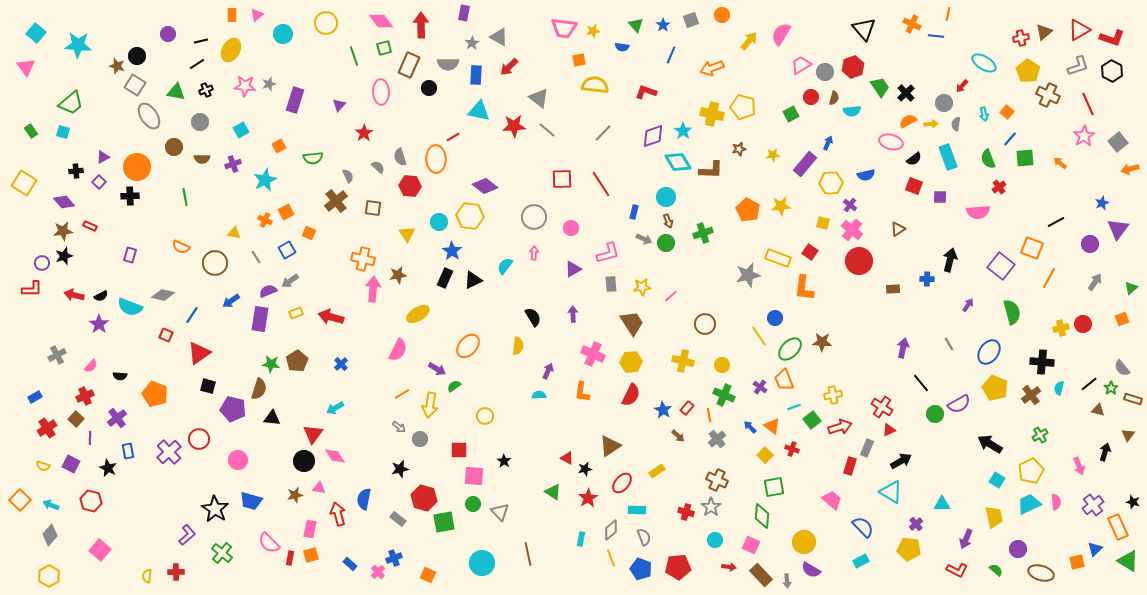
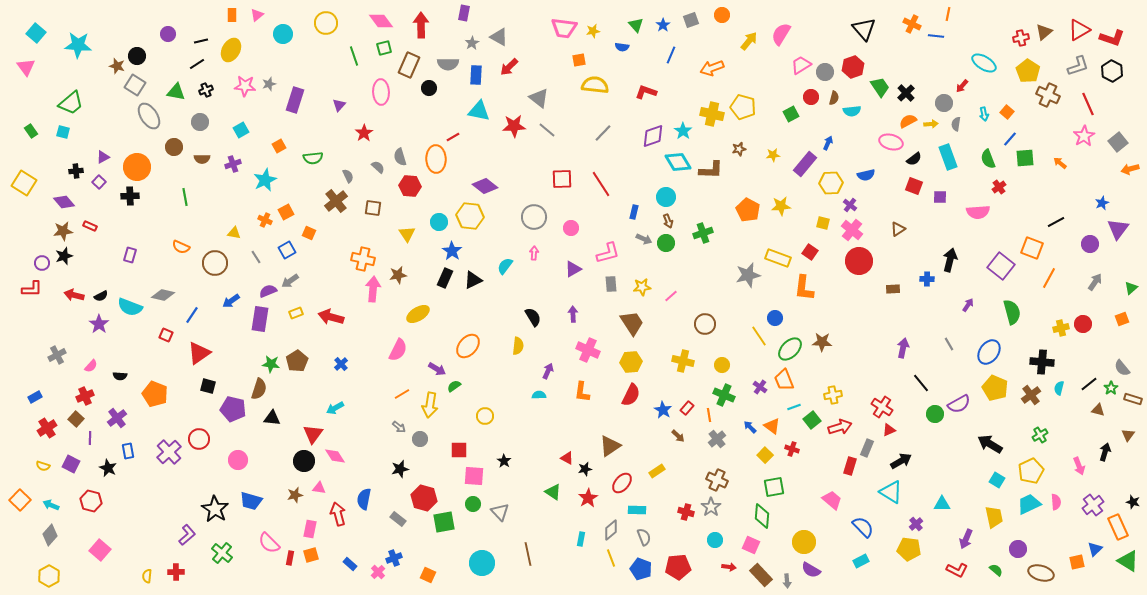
pink cross at (593, 354): moved 5 px left, 4 px up
